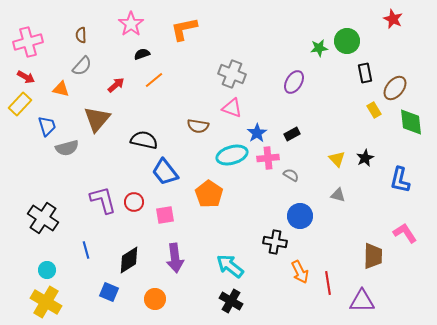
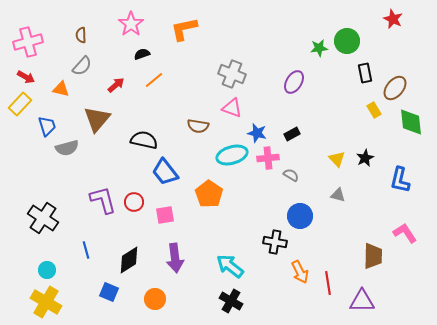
blue star at (257, 133): rotated 24 degrees counterclockwise
